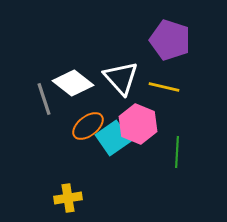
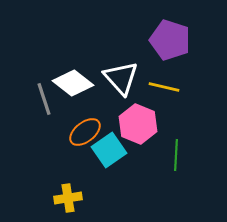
orange ellipse: moved 3 px left, 6 px down
cyan square: moved 4 px left, 12 px down
green line: moved 1 px left, 3 px down
